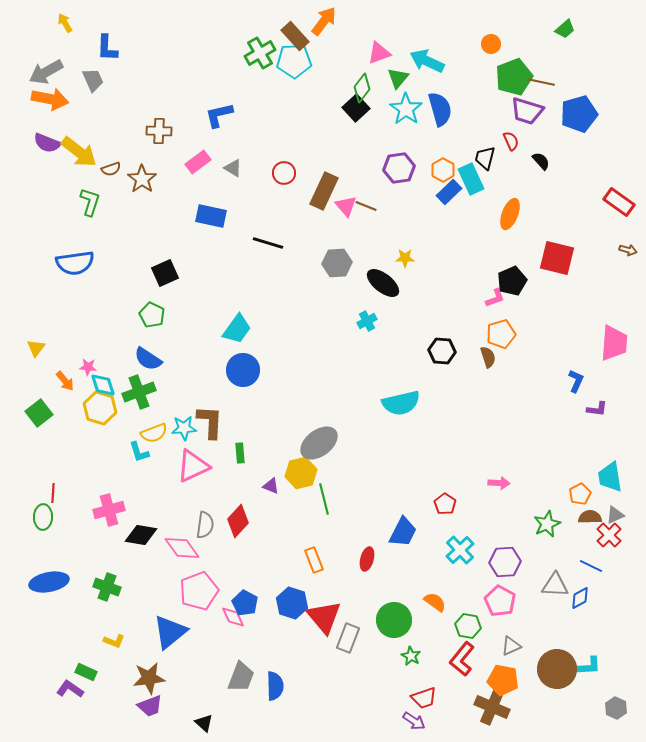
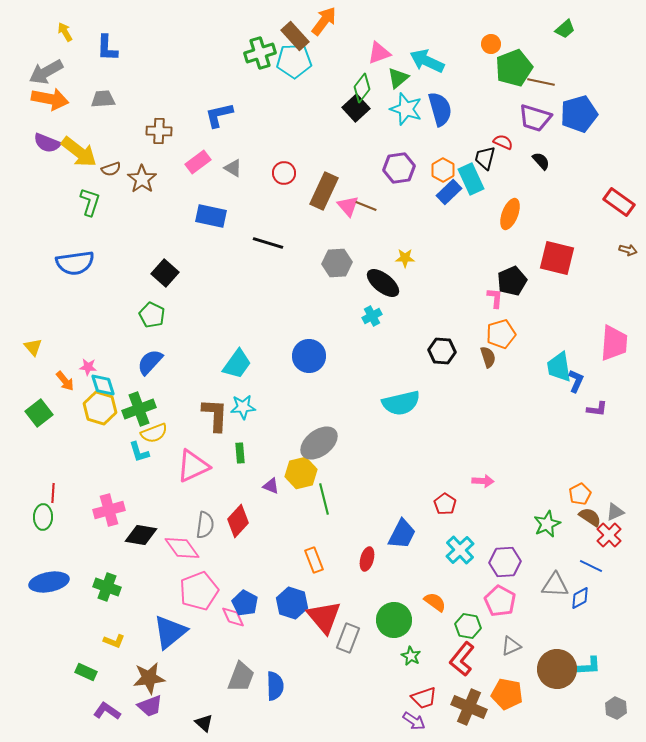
yellow arrow at (65, 23): moved 9 px down
green cross at (260, 53): rotated 12 degrees clockwise
green pentagon at (514, 77): moved 9 px up
green triangle at (398, 78): rotated 10 degrees clockwise
gray trapezoid at (93, 80): moved 10 px right, 19 px down; rotated 70 degrees counterclockwise
cyan star at (406, 109): rotated 16 degrees counterclockwise
purple trapezoid at (527, 111): moved 8 px right, 7 px down
red semicircle at (511, 141): moved 8 px left, 1 px down; rotated 42 degrees counterclockwise
pink triangle at (346, 206): moved 2 px right
black square at (165, 273): rotated 24 degrees counterclockwise
pink L-shape at (495, 298): rotated 65 degrees counterclockwise
cyan cross at (367, 321): moved 5 px right, 5 px up
cyan trapezoid at (237, 329): moved 35 px down
yellow triangle at (36, 348): moved 3 px left, 1 px up; rotated 18 degrees counterclockwise
blue semicircle at (148, 359): moved 2 px right, 3 px down; rotated 100 degrees clockwise
blue circle at (243, 370): moved 66 px right, 14 px up
green cross at (139, 392): moved 17 px down
brown L-shape at (210, 422): moved 5 px right, 7 px up
cyan star at (184, 428): moved 59 px right, 21 px up
cyan trapezoid at (610, 477): moved 51 px left, 110 px up
pink arrow at (499, 483): moved 16 px left, 2 px up
gray triangle at (615, 515): moved 3 px up
brown semicircle at (590, 517): rotated 35 degrees clockwise
blue trapezoid at (403, 532): moved 1 px left, 2 px down
orange pentagon at (503, 680): moved 4 px right, 14 px down
purple L-shape at (70, 689): moved 37 px right, 22 px down
brown cross at (492, 707): moved 23 px left
